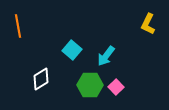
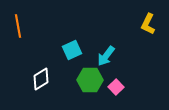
cyan square: rotated 24 degrees clockwise
green hexagon: moved 5 px up
